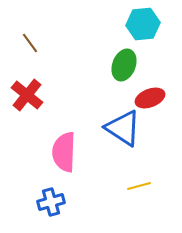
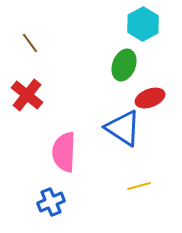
cyan hexagon: rotated 24 degrees counterclockwise
blue cross: rotated 8 degrees counterclockwise
